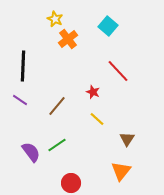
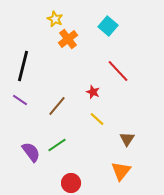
black line: rotated 12 degrees clockwise
